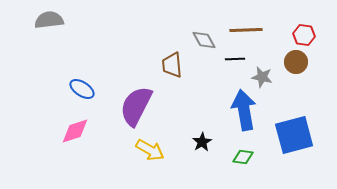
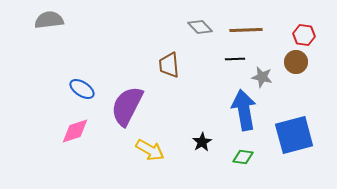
gray diamond: moved 4 px left, 13 px up; rotated 15 degrees counterclockwise
brown trapezoid: moved 3 px left
purple semicircle: moved 9 px left
